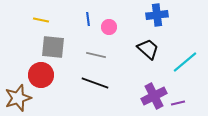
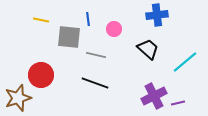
pink circle: moved 5 px right, 2 px down
gray square: moved 16 px right, 10 px up
